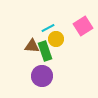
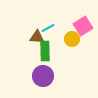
yellow circle: moved 16 px right
brown triangle: moved 5 px right, 9 px up
green rectangle: rotated 18 degrees clockwise
purple circle: moved 1 px right
